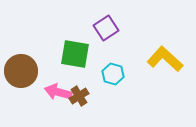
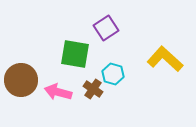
brown circle: moved 9 px down
brown cross: moved 14 px right, 7 px up; rotated 24 degrees counterclockwise
